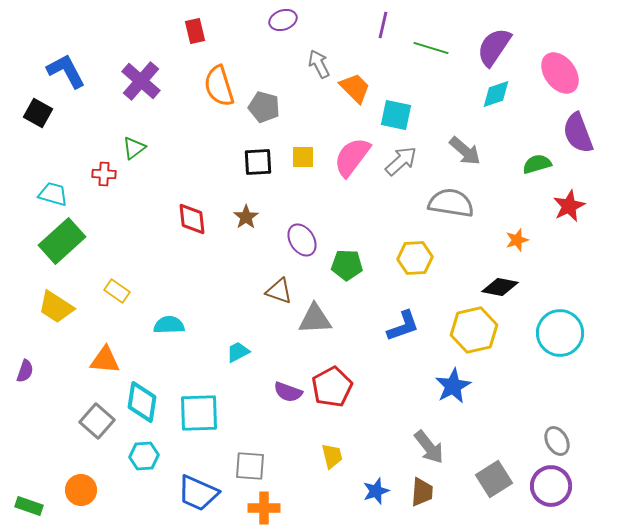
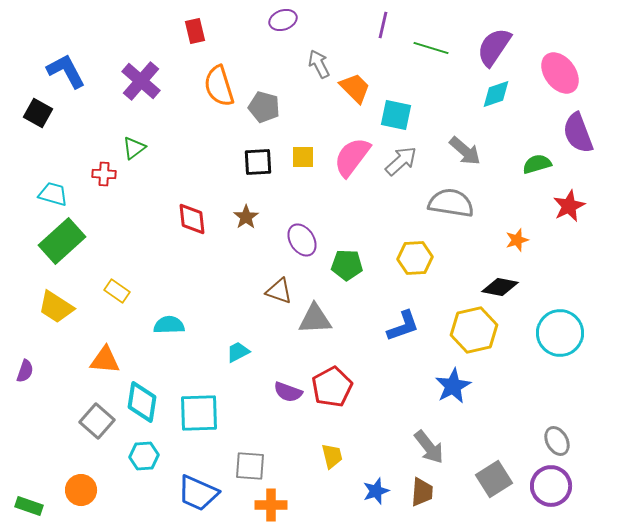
orange cross at (264, 508): moved 7 px right, 3 px up
